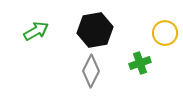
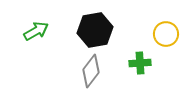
yellow circle: moved 1 px right, 1 px down
green cross: rotated 15 degrees clockwise
gray diamond: rotated 12 degrees clockwise
